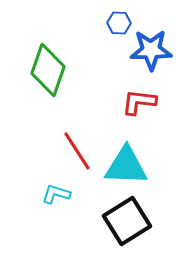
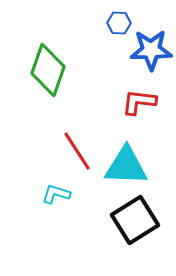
black square: moved 8 px right, 1 px up
